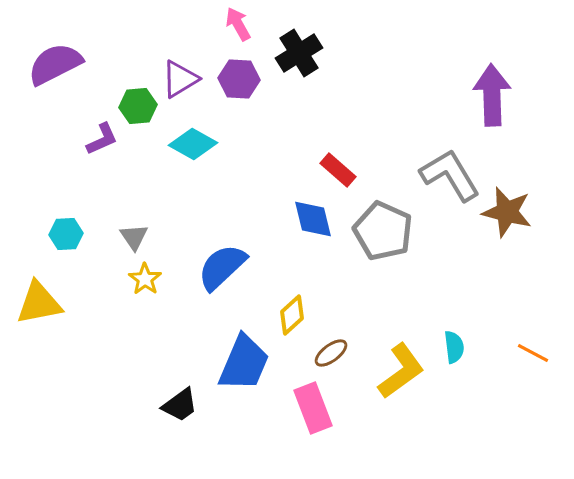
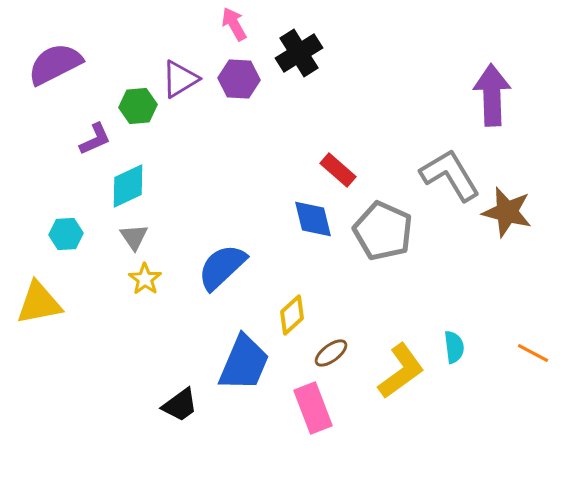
pink arrow: moved 4 px left
purple L-shape: moved 7 px left
cyan diamond: moved 65 px left, 42 px down; rotated 54 degrees counterclockwise
